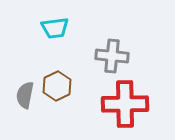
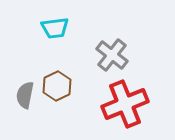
gray cross: moved 1 px up; rotated 32 degrees clockwise
red cross: rotated 21 degrees counterclockwise
